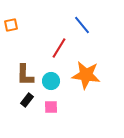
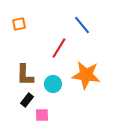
orange square: moved 8 px right, 1 px up
cyan circle: moved 2 px right, 3 px down
pink square: moved 9 px left, 8 px down
